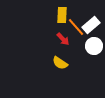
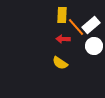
red arrow: rotated 136 degrees clockwise
